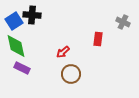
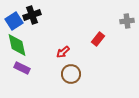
black cross: rotated 24 degrees counterclockwise
gray cross: moved 4 px right, 1 px up; rotated 32 degrees counterclockwise
red rectangle: rotated 32 degrees clockwise
green diamond: moved 1 px right, 1 px up
